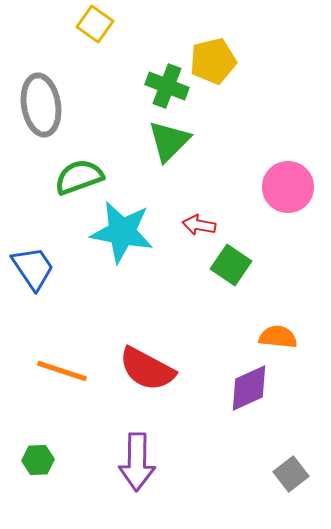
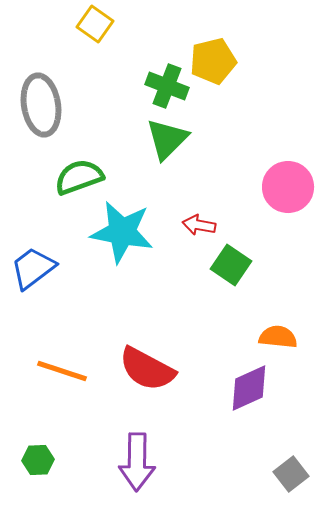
green triangle: moved 2 px left, 2 px up
blue trapezoid: rotated 93 degrees counterclockwise
